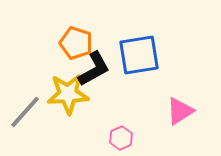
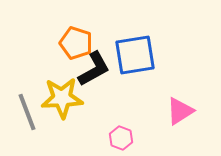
blue square: moved 4 px left
yellow star: moved 6 px left, 4 px down
gray line: moved 2 px right; rotated 63 degrees counterclockwise
pink hexagon: rotated 15 degrees counterclockwise
